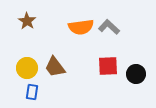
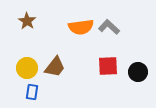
brown trapezoid: rotated 105 degrees counterclockwise
black circle: moved 2 px right, 2 px up
